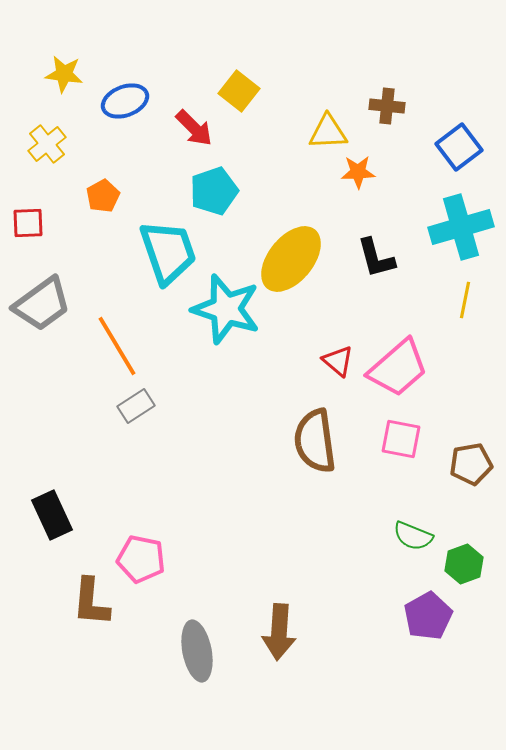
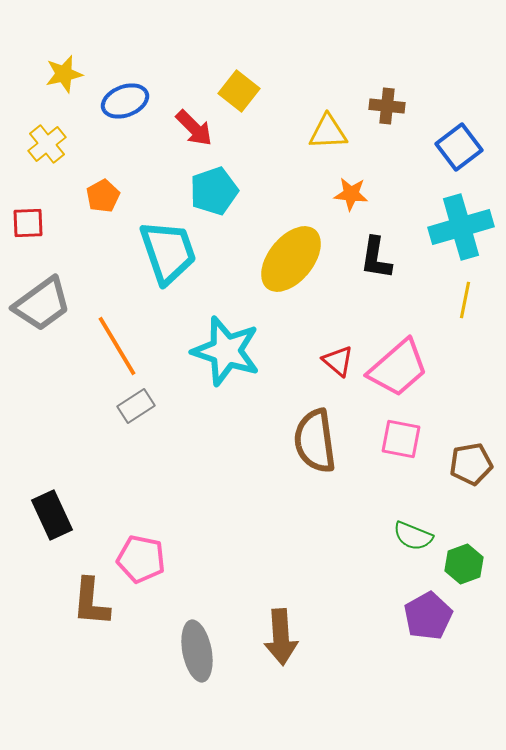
yellow star: rotated 21 degrees counterclockwise
orange star: moved 7 px left, 22 px down; rotated 8 degrees clockwise
black L-shape: rotated 24 degrees clockwise
cyan star: moved 42 px down
brown arrow: moved 2 px right, 5 px down; rotated 8 degrees counterclockwise
